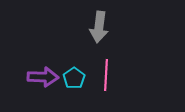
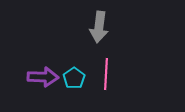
pink line: moved 1 px up
